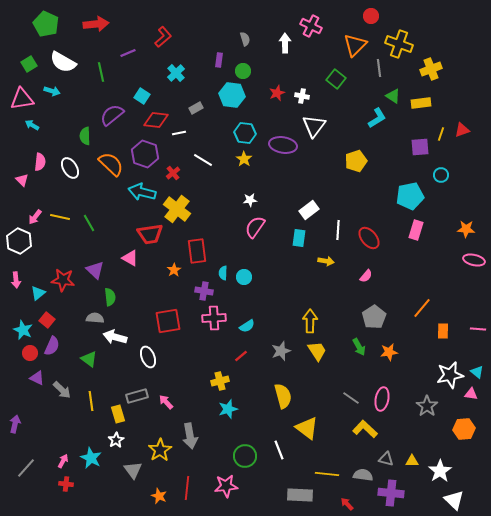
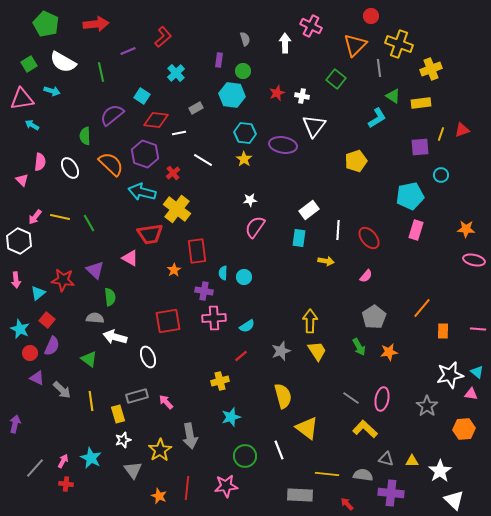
purple line at (128, 53): moved 2 px up
cyan star at (23, 330): moved 3 px left, 1 px up
cyan star at (228, 409): moved 3 px right, 8 px down
white star at (116, 440): moved 7 px right; rotated 14 degrees clockwise
gray line at (26, 468): moved 9 px right
